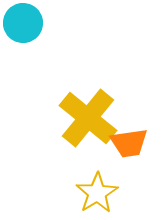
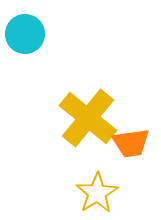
cyan circle: moved 2 px right, 11 px down
orange trapezoid: moved 2 px right
